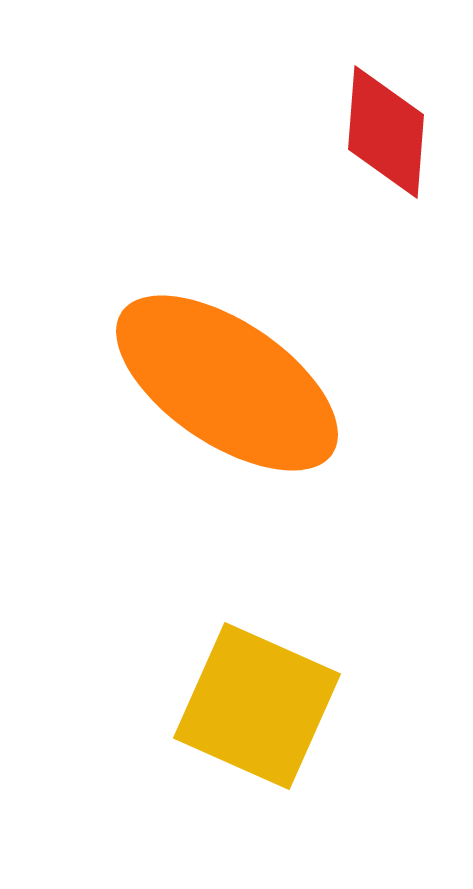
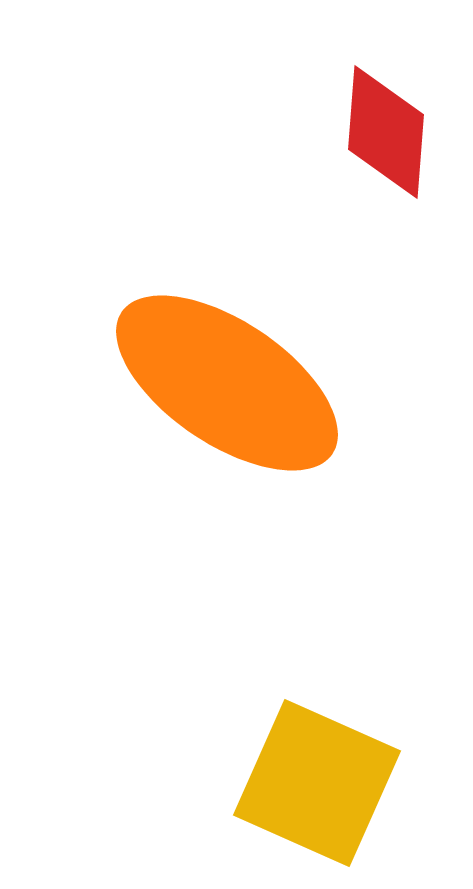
yellow square: moved 60 px right, 77 px down
